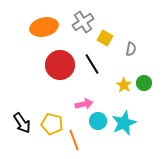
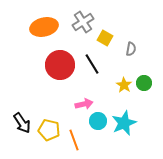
yellow pentagon: moved 3 px left, 6 px down
